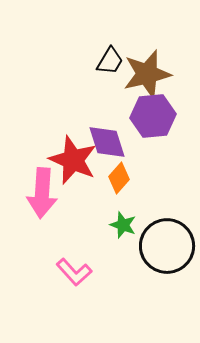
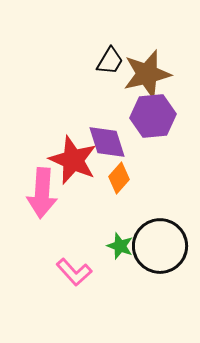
green star: moved 3 px left, 21 px down
black circle: moved 7 px left
